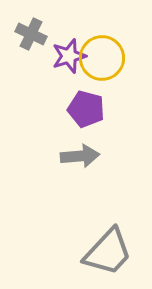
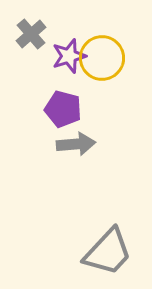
gray cross: rotated 24 degrees clockwise
purple pentagon: moved 23 px left
gray arrow: moved 4 px left, 12 px up
